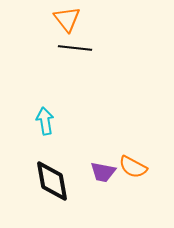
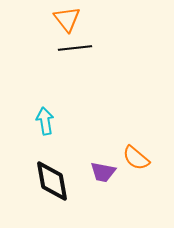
black line: rotated 12 degrees counterclockwise
orange semicircle: moved 3 px right, 9 px up; rotated 12 degrees clockwise
